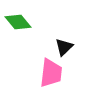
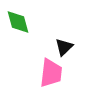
green diamond: rotated 24 degrees clockwise
